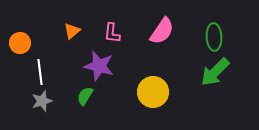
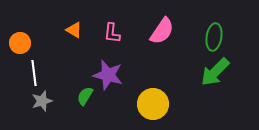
orange triangle: moved 2 px right, 1 px up; rotated 48 degrees counterclockwise
green ellipse: rotated 12 degrees clockwise
purple star: moved 9 px right, 9 px down
white line: moved 6 px left, 1 px down
yellow circle: moved 12 px down
